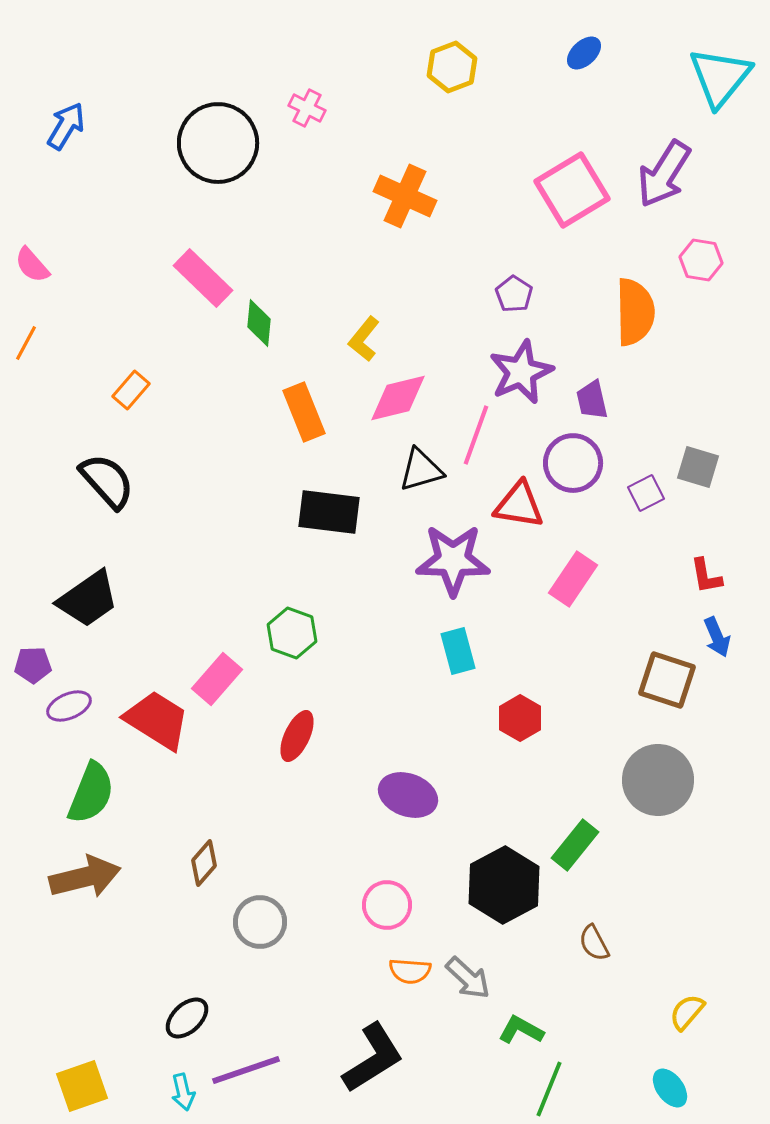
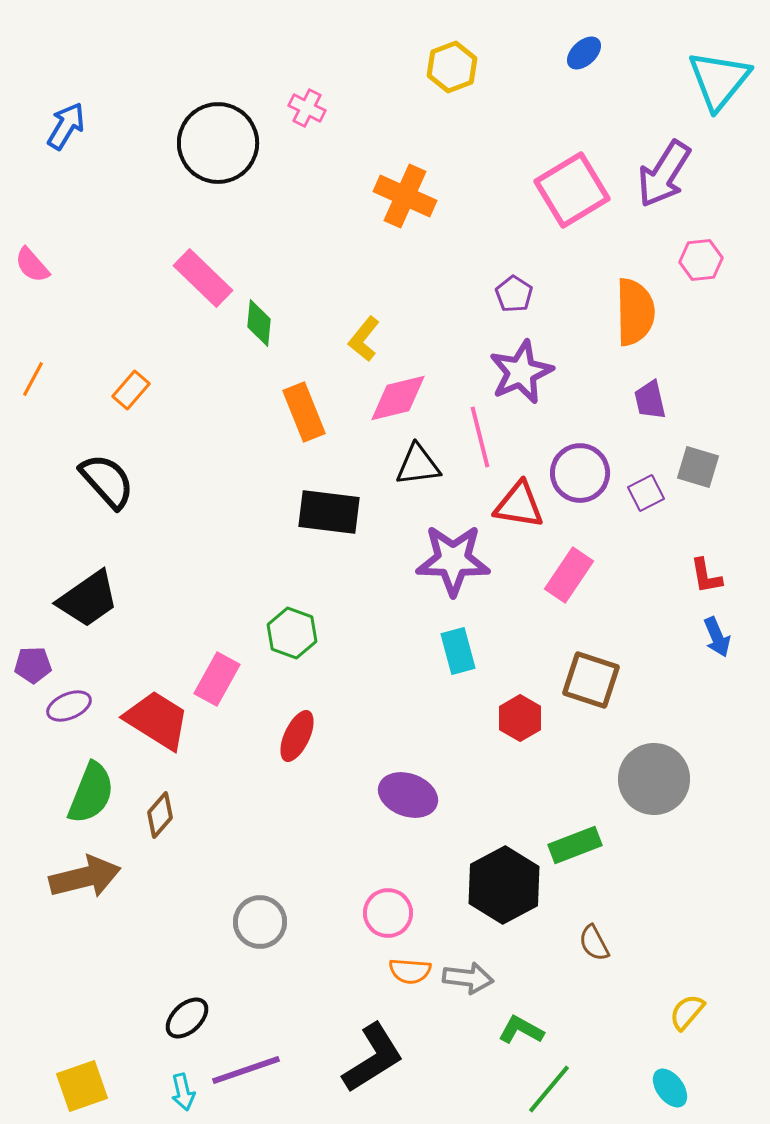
cyan triangle at (720, 77): moved 1 px left, 3 px down
pink hexagon at (701, 260): rotated 15 degrees counterclockwise
orange line at (26, 343): moved 7 px right, 36 px down
purple trapezoid at (592, 400): moved 58 px right
pink line at (476, 435): moved 4 px right, 2 px down; rotated 34 degrees counterclockwise
purple circle at (573, 463): moved 7 px right, 10 px down
black triangle at (421, 470): moved 3 px left, 5 px up; rotated 9 degrees clockwise
pink rectangle at (573, 579): moved 4 px left, 4 px up
pink rectangle at (217, 679): rotated 12 degrees counterclockwise
brown square at (667, 680): moved 76 px left
gray circle at (658, 780): moved 4 px left, 1 px up
green rectangle at (575, 845): rotated 30 degrees clockwise
brown diamond at (204, 863): moved 44 px left, 48 px up
pink circle at (387, 905): moved 1 px right, 8 px down
gray arrow at (468, 978): rotated 36 degrees counterclockwise
green line at (549, 1089): rotated 18 degrees clockwise
